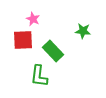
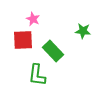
green L-shape: moved 2 px left, 1 px up
